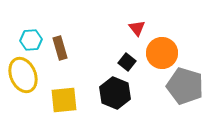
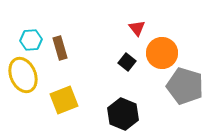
black hexagon: moved 8 px right, 21 px down
yellow square: rotated 16 degrees counterclockwise
